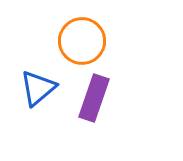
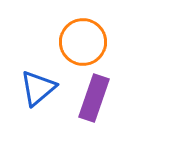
orange circle: moved 1 px right, 1 px down
